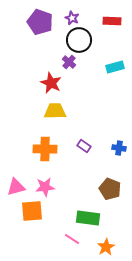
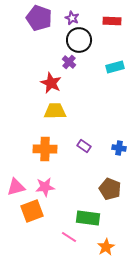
purple pentagon: moved 1 px left, 4 px up
orange square: rotated 15 degrees counterclockwise
pink line: moved 3 px left, 2 px up
